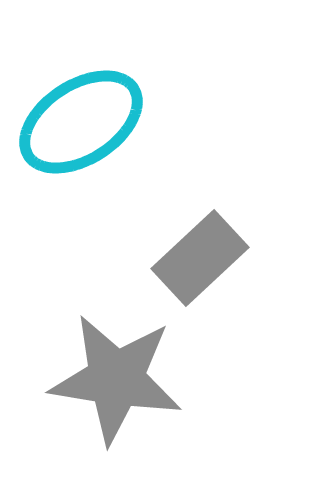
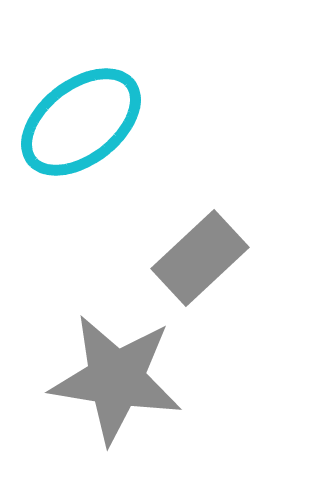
cyan ellipse: rotated 5 degrees counterclockwise
